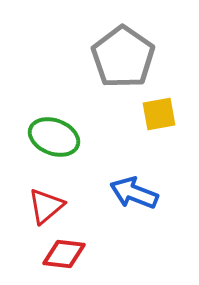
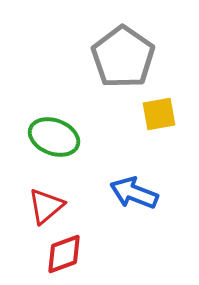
red diamond: rotated 27 degrees counterclockwise
